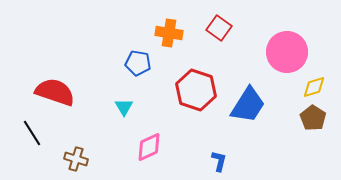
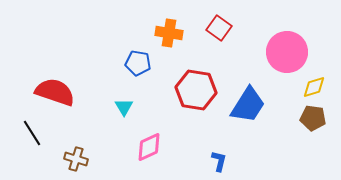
red hexagon: rotated 9 degrees counterclockwise
brown pentagon: rotated 25 degrees counterclockwise
